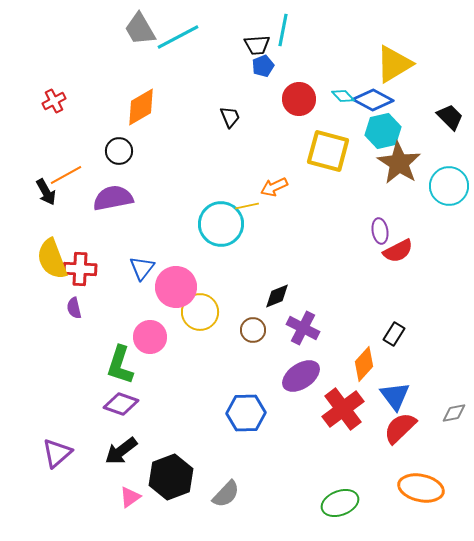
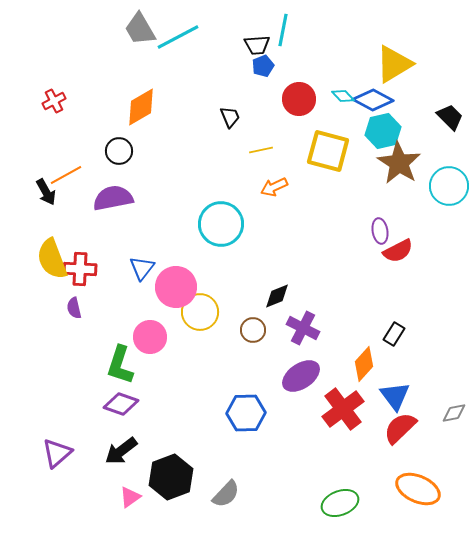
yellow line at (247, 206): moved 14 px right, 56 px up
orange ellipse at (421, 488): moved 3 px left, 1 px down; rotated 12 degrees clockwise
